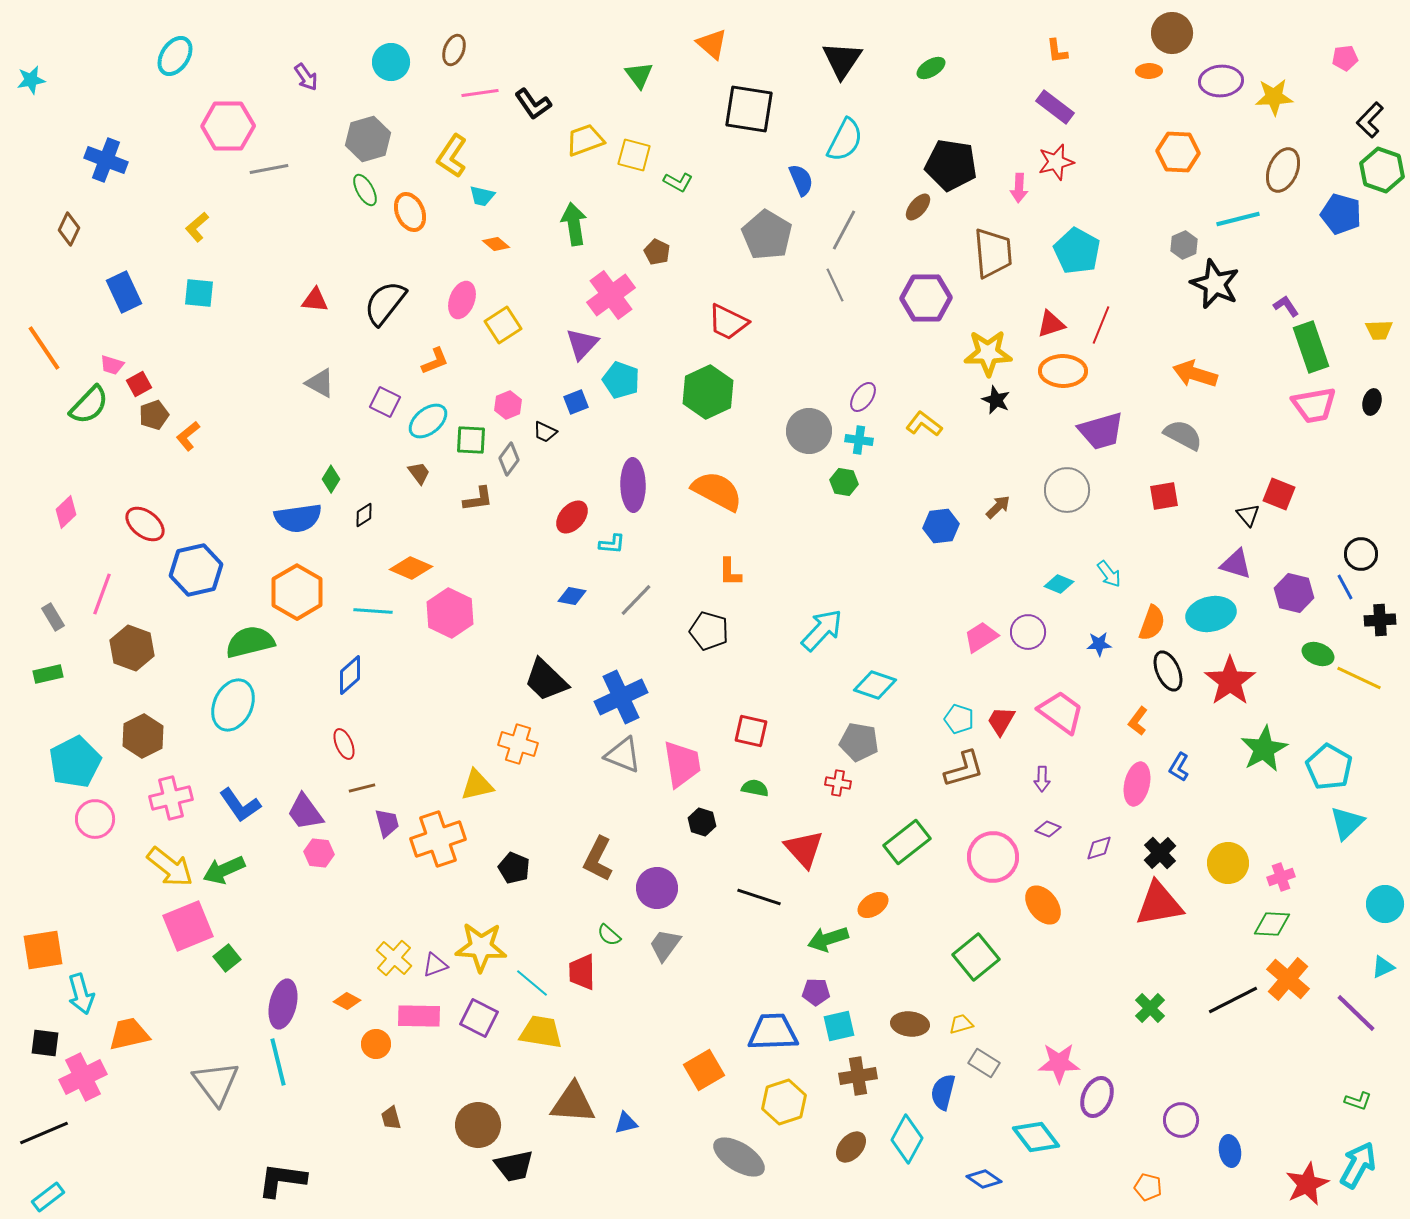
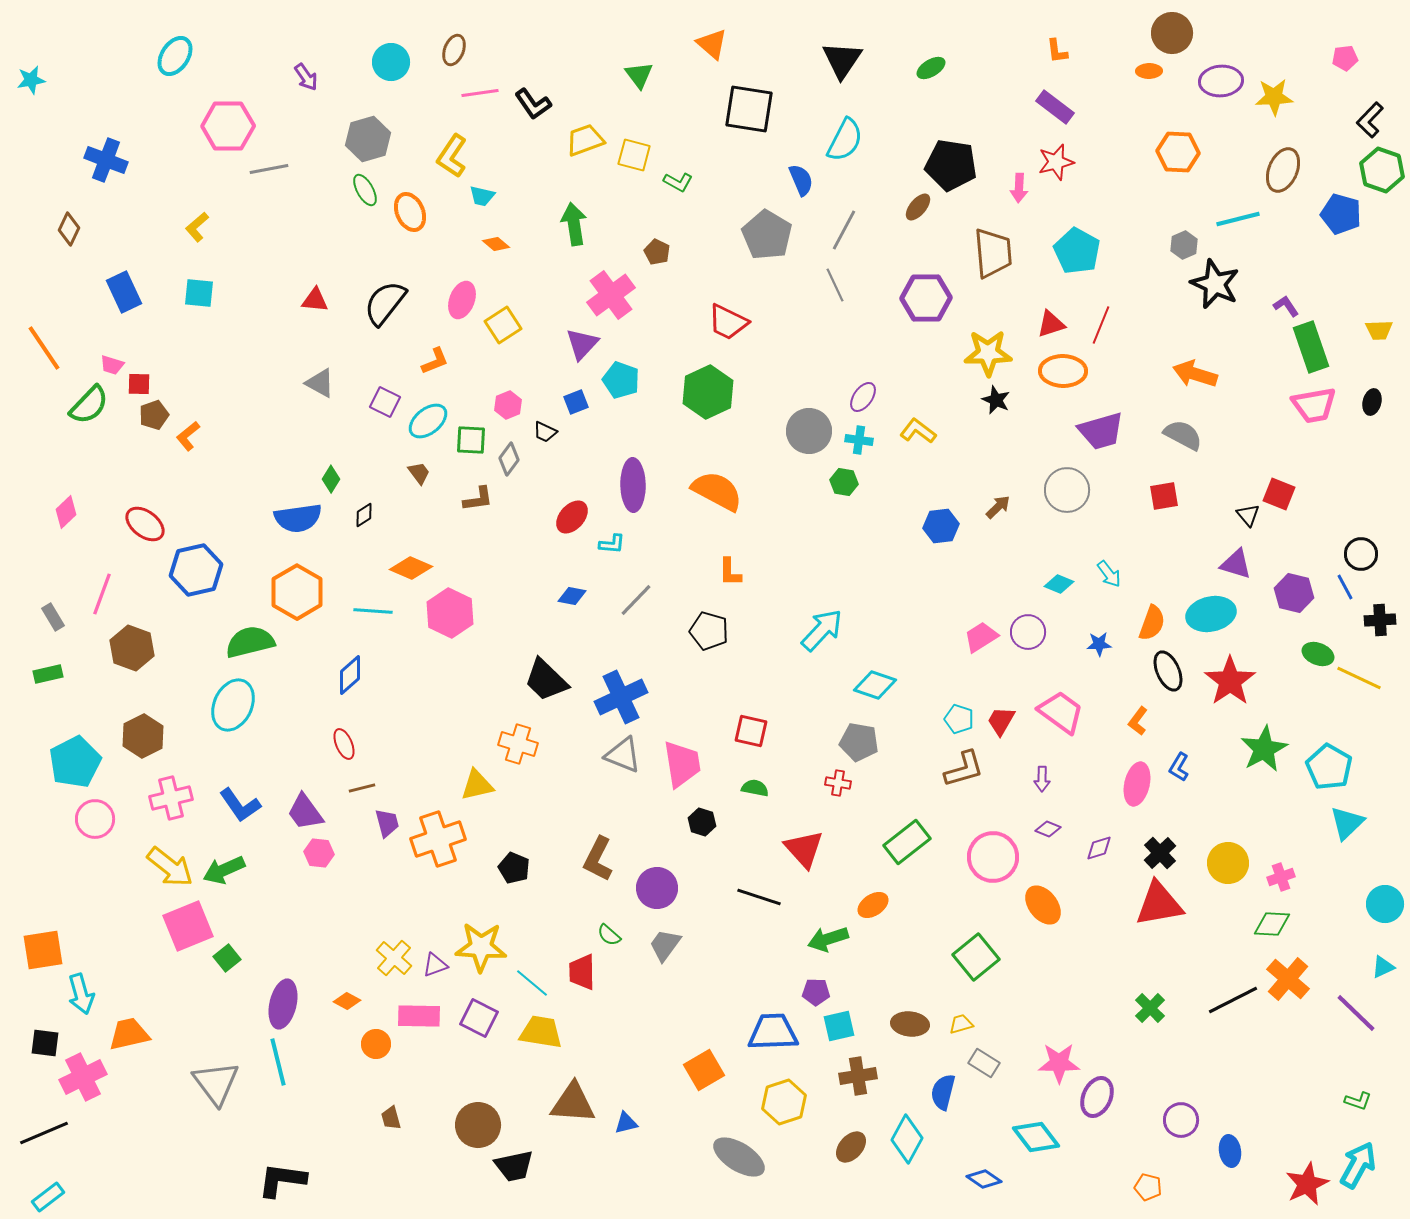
red square at (139, 384): rotated 30 degrees clockwise
yellow L-shape at (924, 424): moved 6 px left, 7 px down
